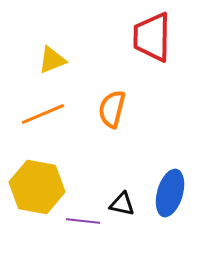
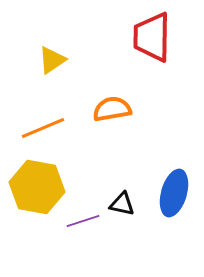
yellow triangle: rotated 12 degrees counterclockwise
orange semicircle: rotated 66 degrees clockwise
orange line: moved 14 px down
blue ellipse: moved 4 px right
purple line: rotated 24 degrees counterclockwise
